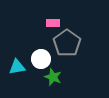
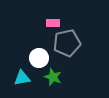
gray pentagon: rotated 24 degrees clockwise
white circle: moved 2 px left, 1 px up
cyan triangle: moved 5 px right, 11 px down
